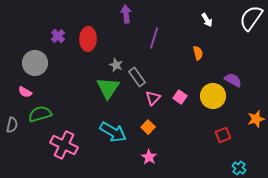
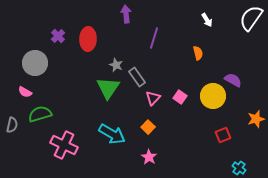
cyan arrow: moved 1 px left, 2 px down
